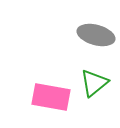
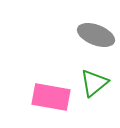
gray ellipse: rotated 6 degrees clockwise
